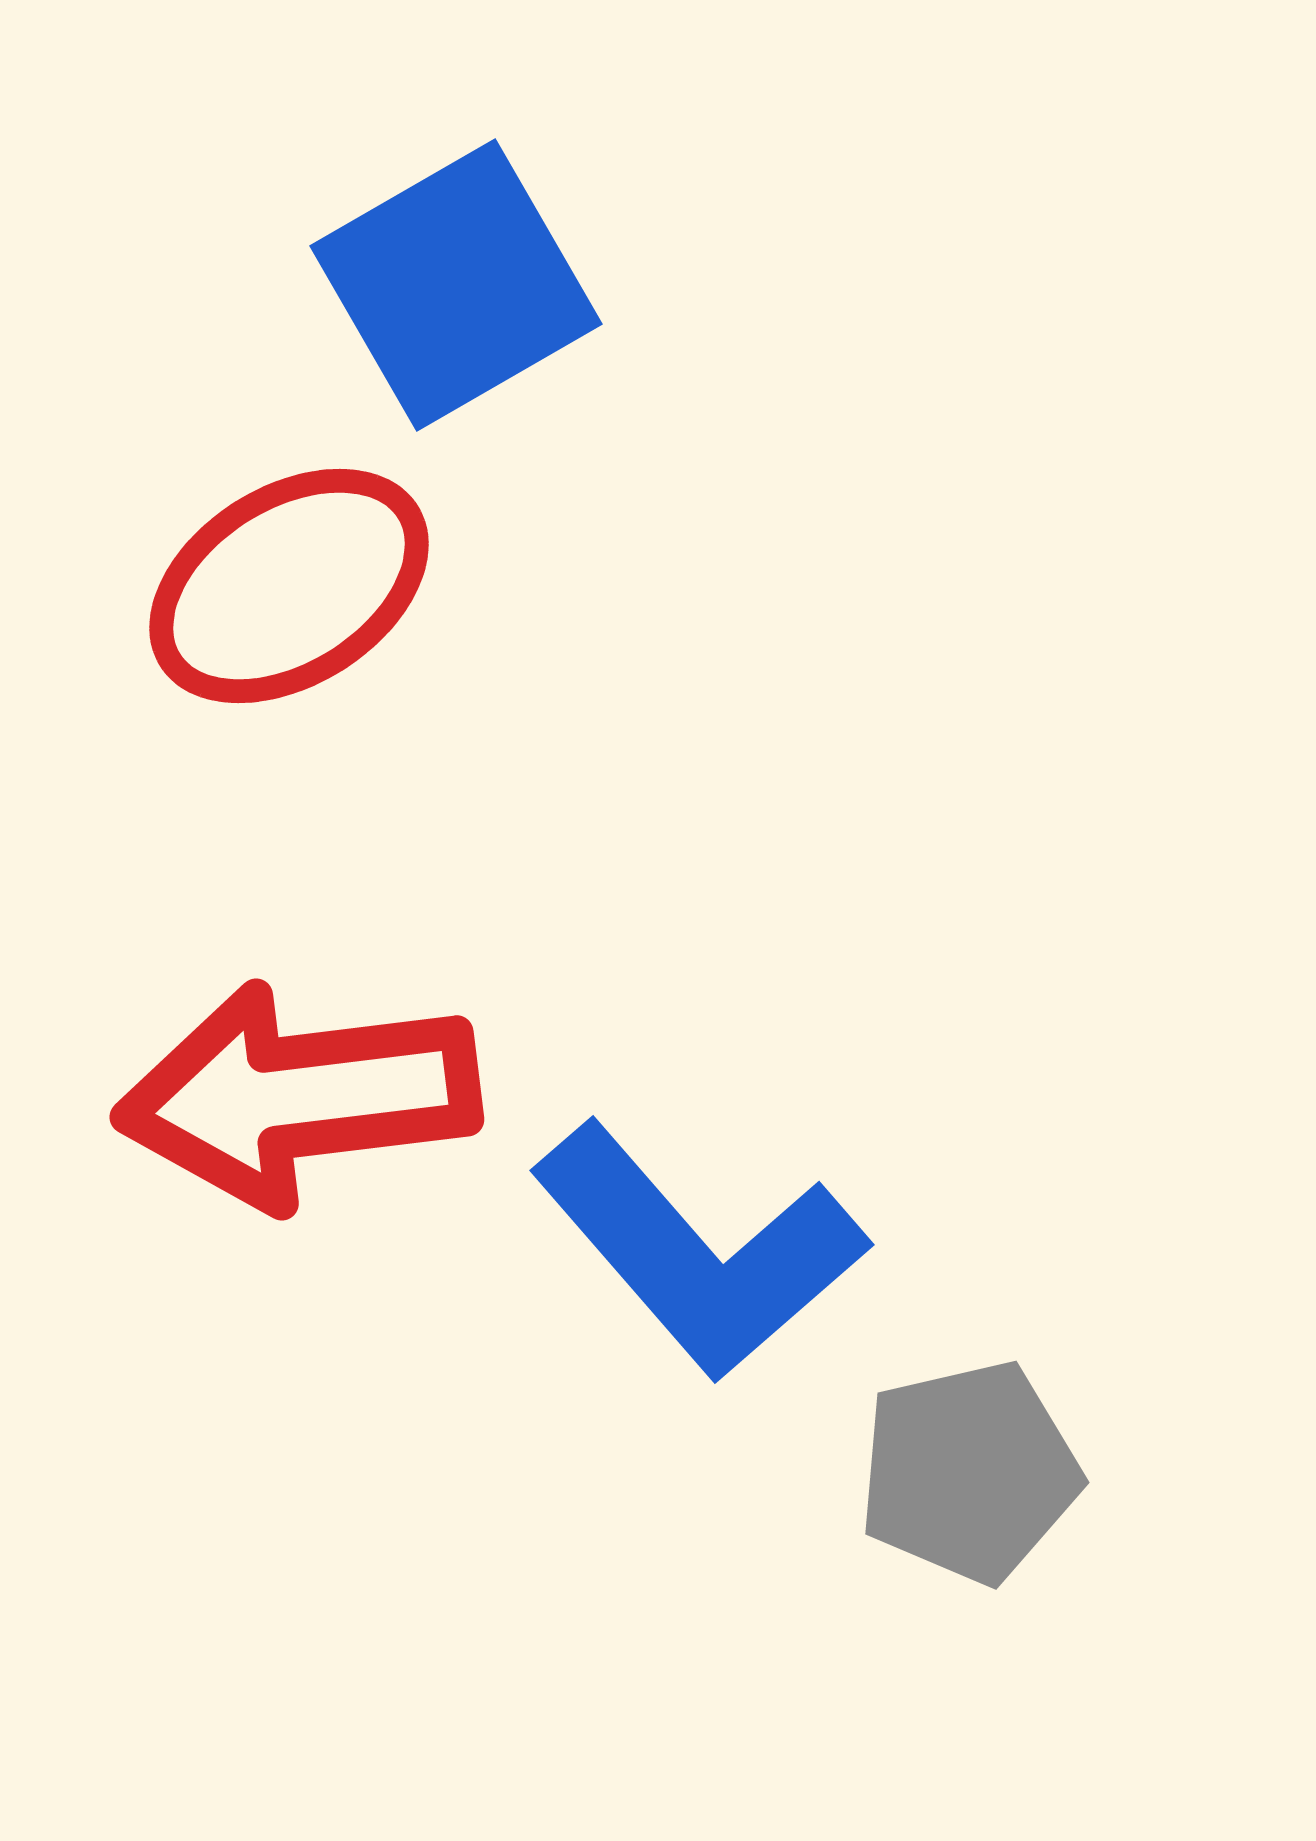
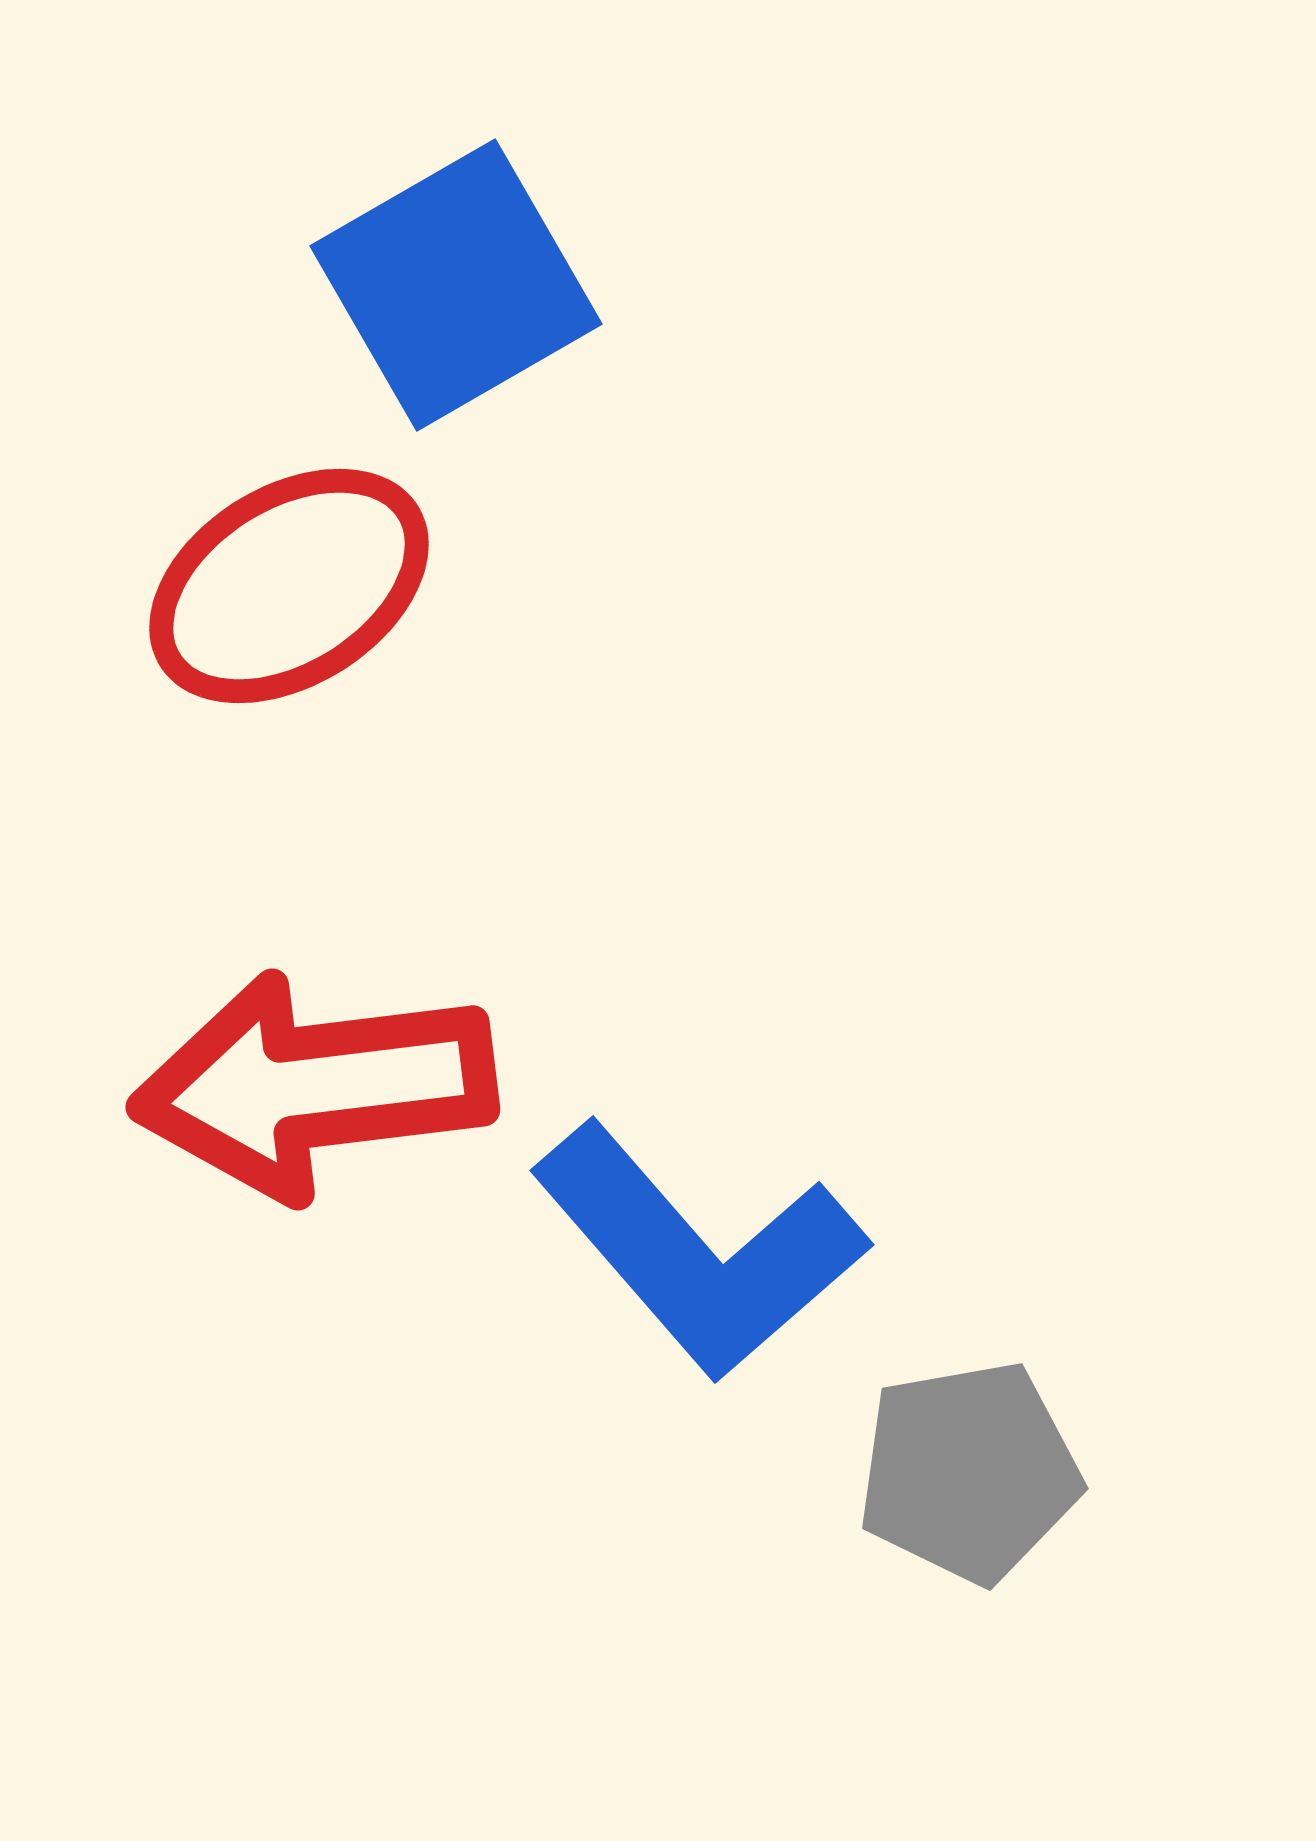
red arrow: moved 16 px right, 10 px up
gray pentagon: rotated 3 degrees clockwise
